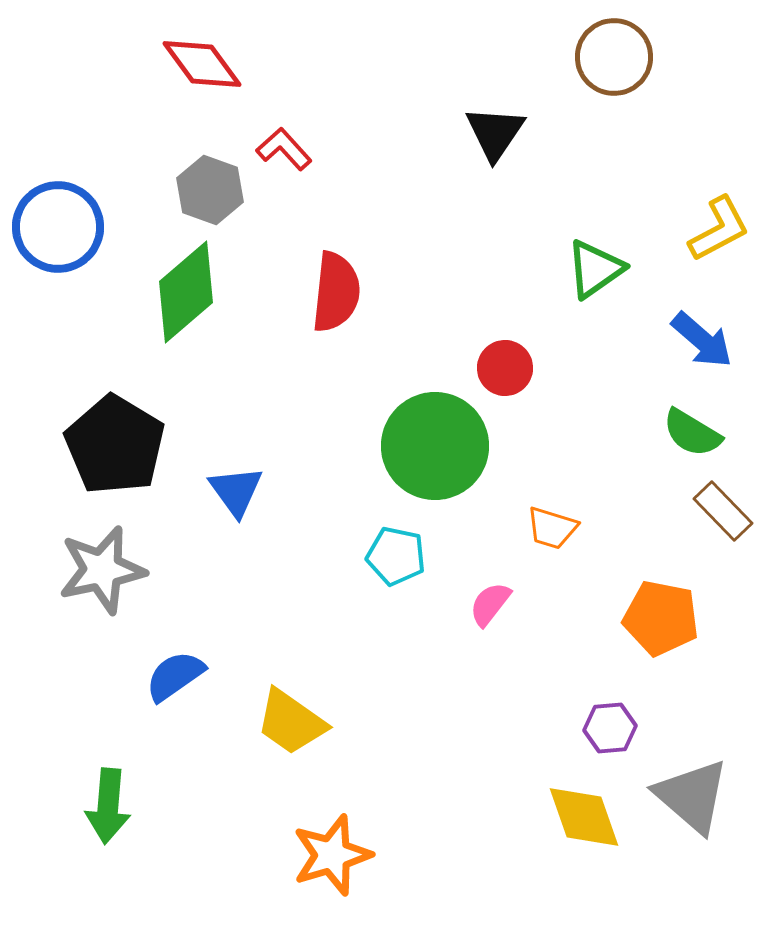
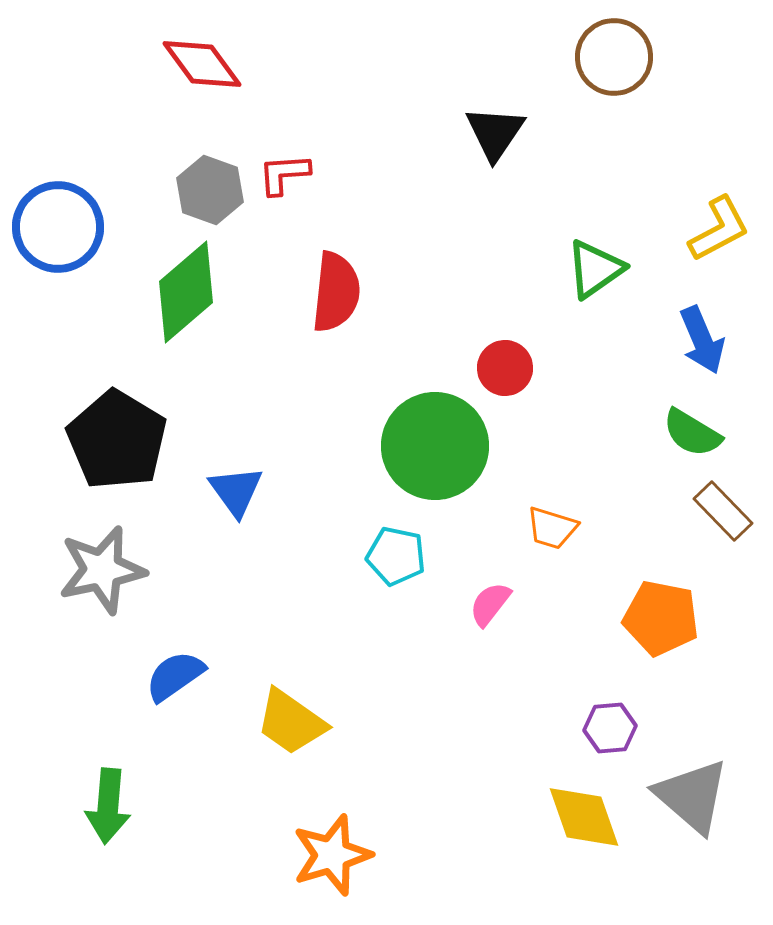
red L-shape: moved 25 px down; rotated 52 degrees counterclockwise
blue arrow: rotated 26 degrees clockwise
black pentagon: moved 2 px right, 5 px up
